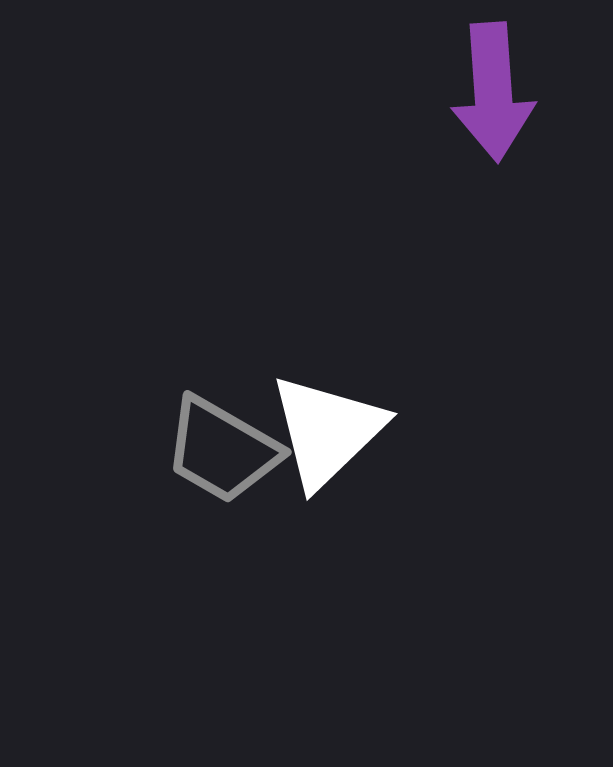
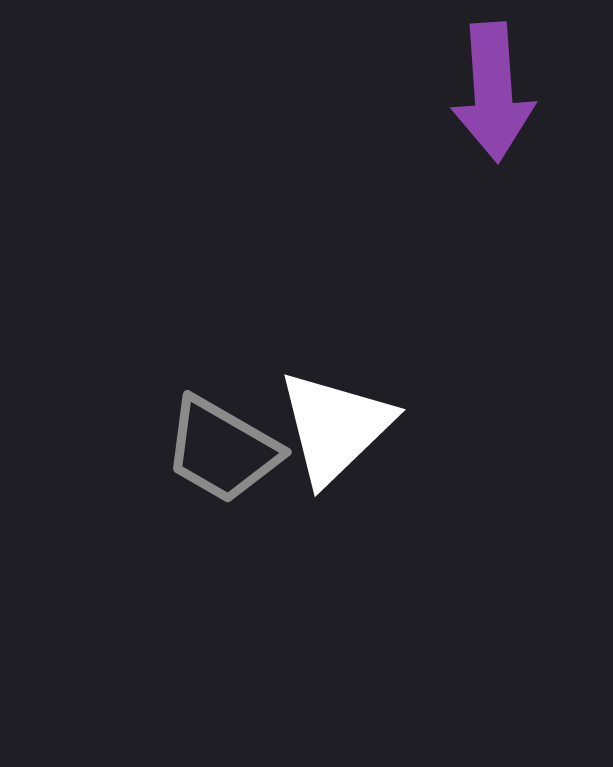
white triangle: moved 8 px right, 4 px up
